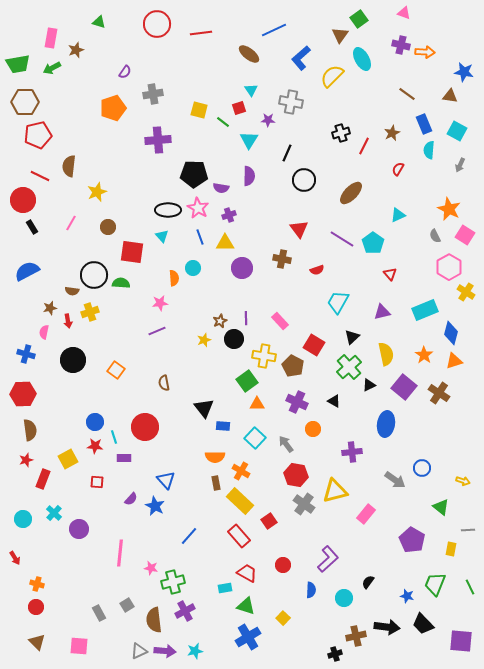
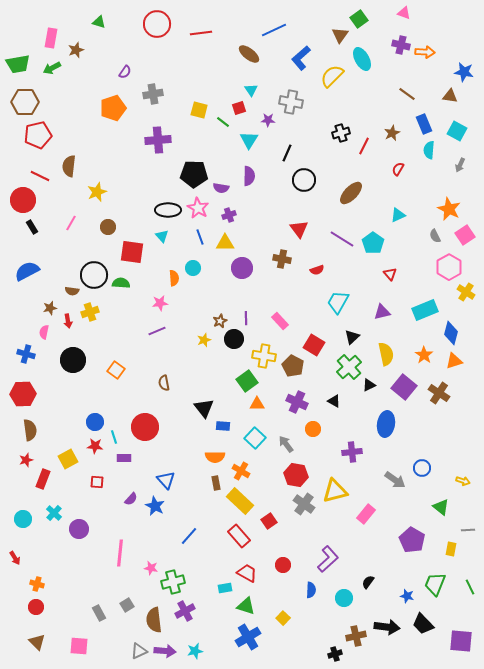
pink square at (465, 235): rotated 24 degrees clockwise
